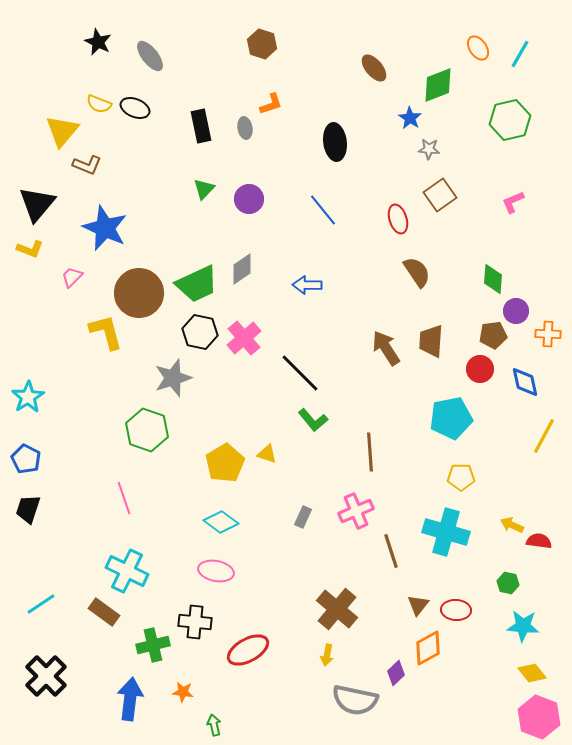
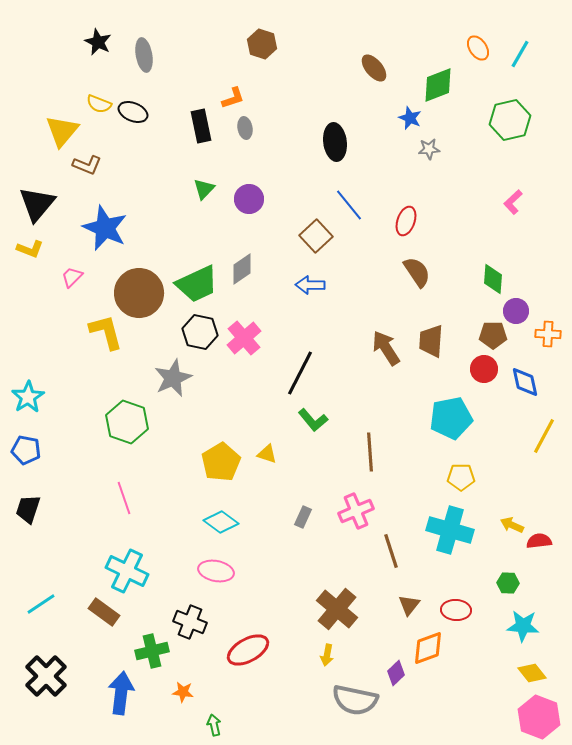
gray ellipse at (150, 56): moved 6 px left, 1 px up; rotated 28 degrees clockwise
orange L-shape at (271, 104): moved 38 px left, 6 px up
black ellipse at (135, 108): moved 2 px left, 4 px down
blue star at (410, 118): rotated 10 degrees counterclockwise
gray star at (429, 149): rotated 10 degrees counterclockwise
brown square at (440, 195): moved 124 px left, 41 px down; rotated 8 degrees counterclockwise
pink L-shape at (513, 202): rotated 20 degrees counterclockwise
blue line at (323, 210): moved 26 px right, 5 px up
red ellipse at (398, 219): moved 8 px right, 2 px down; rotated 36 degrees clockwise
blue arrow at (307, 285): moved 3 px right
brown pentagon at (493, 335): rotated 8 degrees clockwise
red circle at (480, 369): moved 4 px right
black line at (300, 373): rotated 72 degrees clockwise
gray star at (173, 378): rotated 6 degrees counterclockwise
green hexagon at (147, 430): moved 20 px left, 8 px up
blue pentagon at (26, 459): moved 9 px up; rotated 16 degrees counterclockwise
yellow pentagon at (225, 463): moved 4 px left, 1 px up
cyan cross at (446, 532): moved 4 px right, 2 px up
red semicircle at (539, 541): rotated 15 degrees counterclockwise
green hexagon at (508, 583): rotated 10 degrees counterclockwise
brown triangle at (418, 605): moved 9 px left
black cross at (195, 622): moved 5 px left; rotated 16 degrees clockwise
green cross at (153, 645): moved 1 px left, 6 px down
orange diamond at (428, 648): rotated 9 degrees clockwise
blue arrow at (130, 699): moved 9 px left, 6 px up
